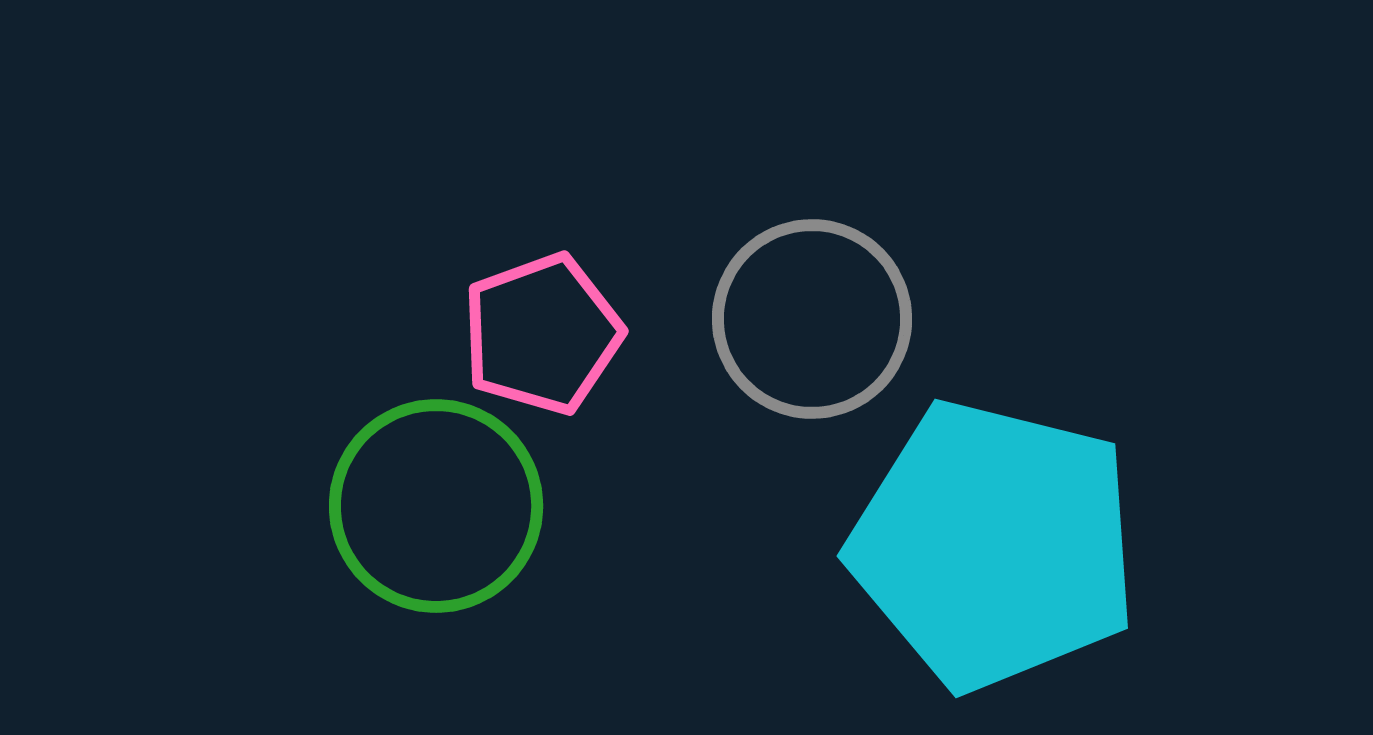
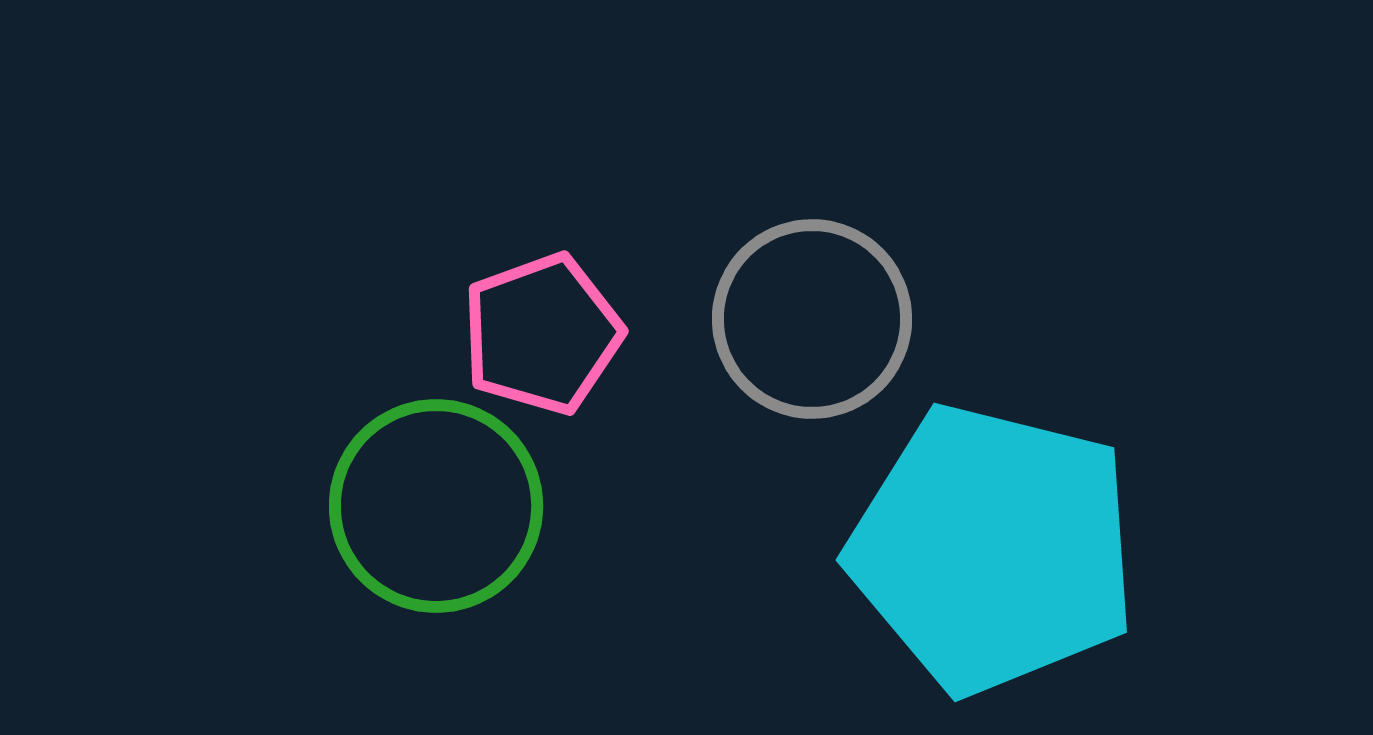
cyan pentagon: moved 1 px left, 4 px down
